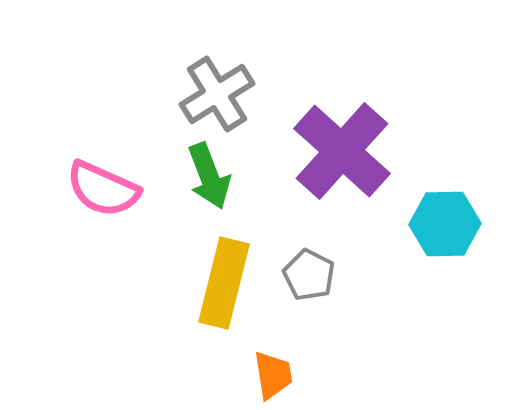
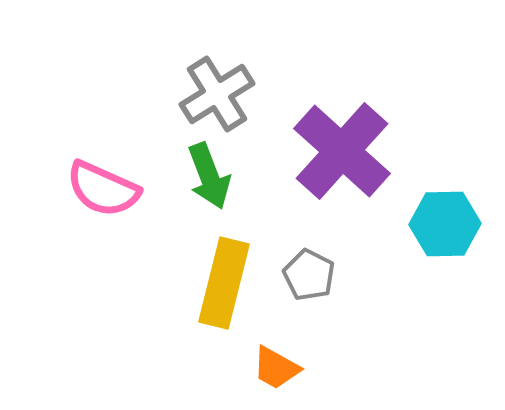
orange trapezoid: moved 3 px right, 7 px up; rotated 128 degrees clockwise
